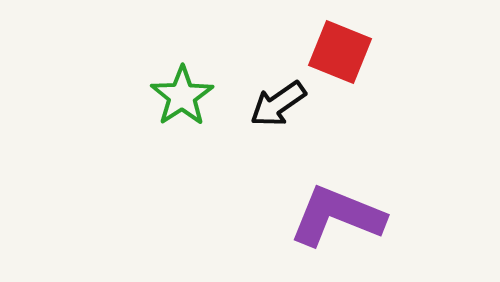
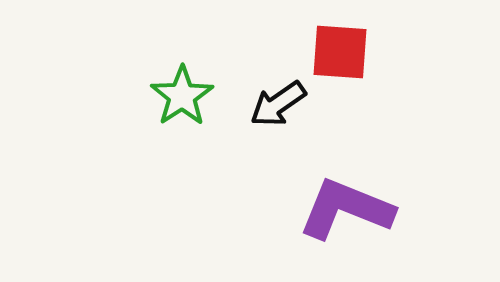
red square: rotated 18 degrees counterclockwise
purple L-shape: moved 9 px right, 7 px up
